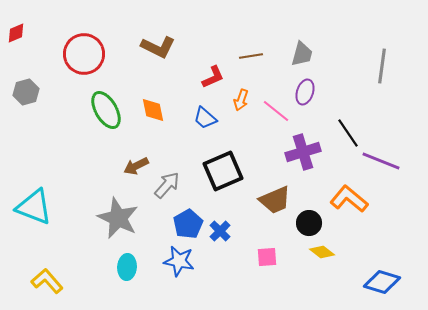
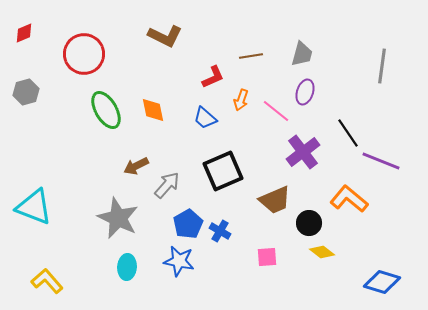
red diamond: moved 8 px right
brown L-shape: moved 7 px right, 11 px up
purple cross: rotated 20 degrees counterclockwise
blue cross: rotated 15 degrees counterclockwise
